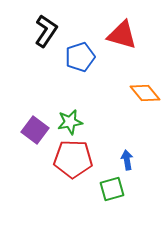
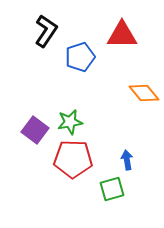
red triangle: rotated 16 degrees counterclockwise
orange diamond: moved 1 px left
